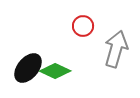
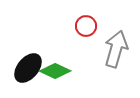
red circle: moved 3 px right
